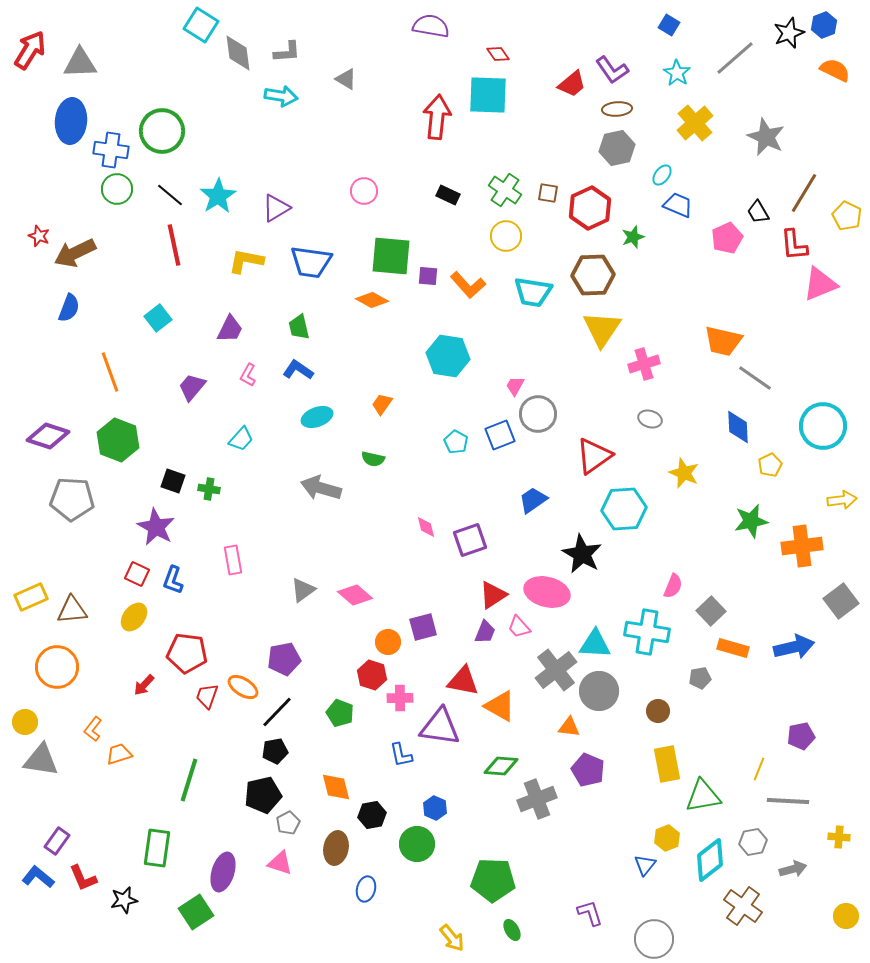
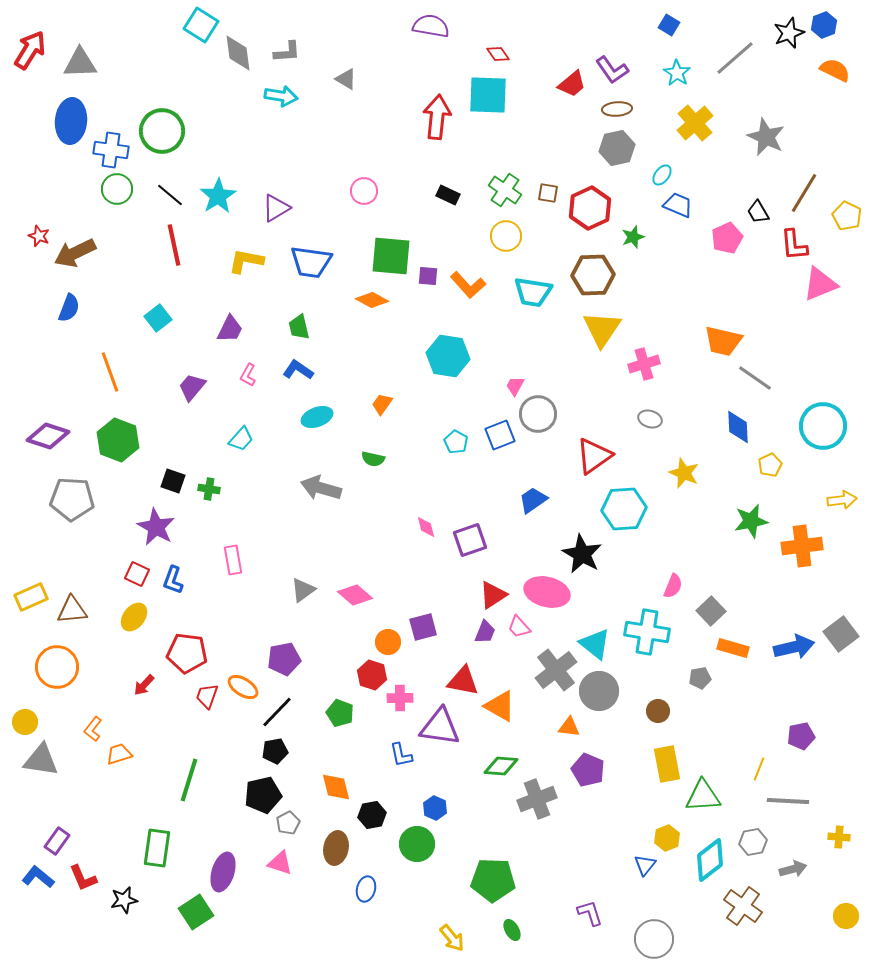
gray square at (841, 601): moved 33 px down
cyan triangle at (595, 644): rotated 36 degrees clockwise
green triangle at (703, 796): rotated 6 degrees clockwise
